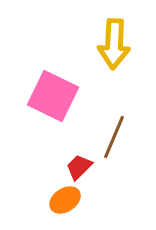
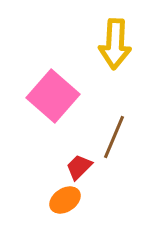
yellow arrow: moved 1 px right
pink square: rotated 15 degrees clockwise
